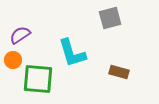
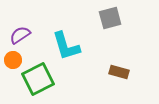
cyan L-shape: moved 6 px left, 7 px up
green square: rotated 32 degrees counterclockwise
